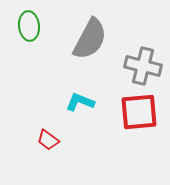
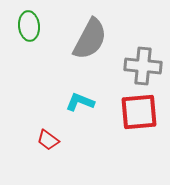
gray cross: rotated 9 degrees counterclockwise
